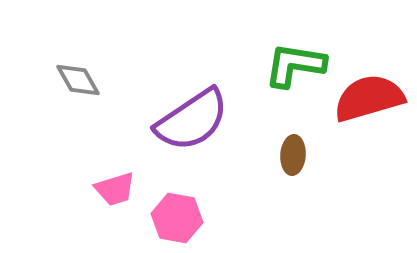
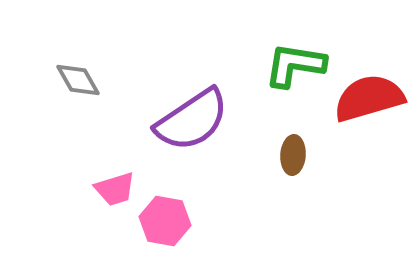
pink hexagon: moved 12 px left, 3 px down
